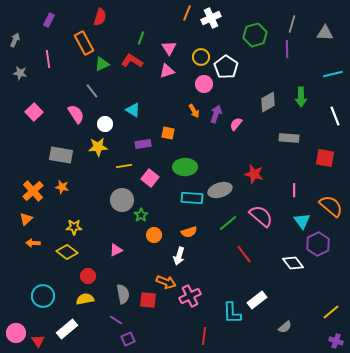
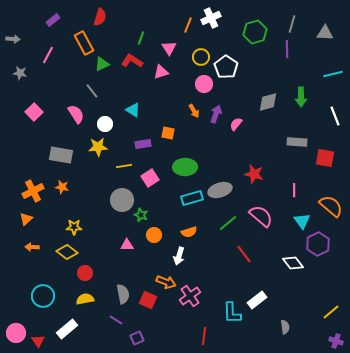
orange line at (187, 13): moved 1 px right, 12 px down
purple rectangle at (49, 20): moved 4 px right; rotated 24 degrees clockwise
green hexagon at (255, 35): moved 3 px up
gray arrow at (15, 40): moved 2 px left, 1 px up; rotated 72 degrees clockwise
pink line at (48, 59): moved 4 px up; rotated 36 degrees clockwise
pink triangle at (167, 71): moved 6 px left, 1 px down
gray diamond at (268, 102): rotated 15 degrees clockwise
gray rectangle at (289, 138): moved 8 px right, 4 px down
pink square at (150, 178): rotated 18 degrees clockwise
orange cross at (33, 191): rotated 15 degrees clockwise
cyan rectangle at (192, 198): rotated 20 degrees counterclockwise
green star at (141, 215): rotated 16 degrees counterclockwise
orange arrow at (33, 243): moved 1 px left, 4 px down
pink triangle at (116, 250): moved 11 px right, 5 px up; rotated 24 degrees clockwise
red circle at (88, 276): moved 3 px left, 3 px up
pink cross at (190, 296): rotated 10 degrees counterclockwise
red square at (148, 300): rotated 18 degrees clockwise
gray semicircle at (285, 327): rotated 56 degrees counterclockwise
purple square at (128, 339): moved 9 px right, 1 px up
